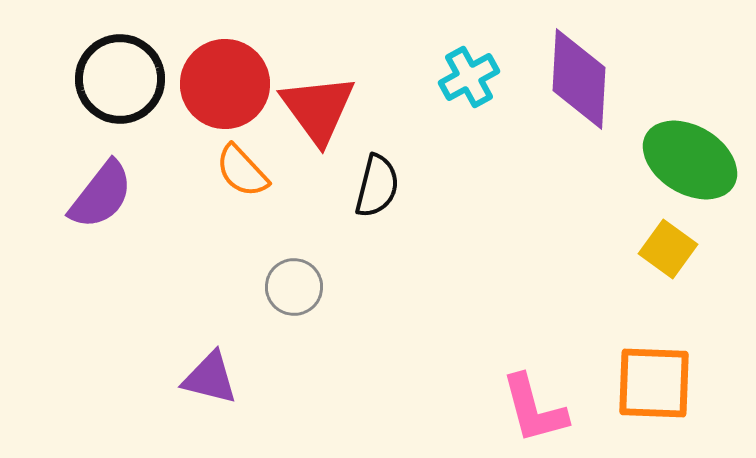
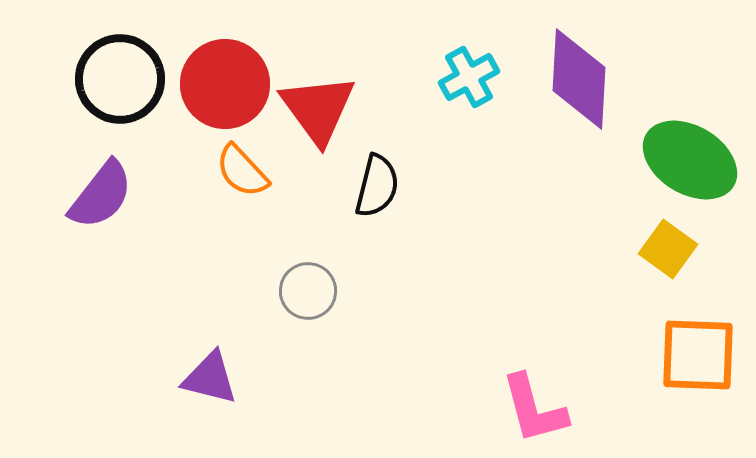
gray circle: moved 14 px right, 4 px down
orange square: moved 44 px right, 28 px up
